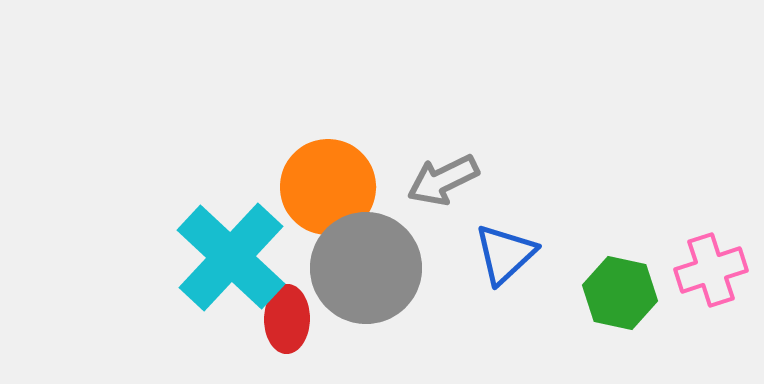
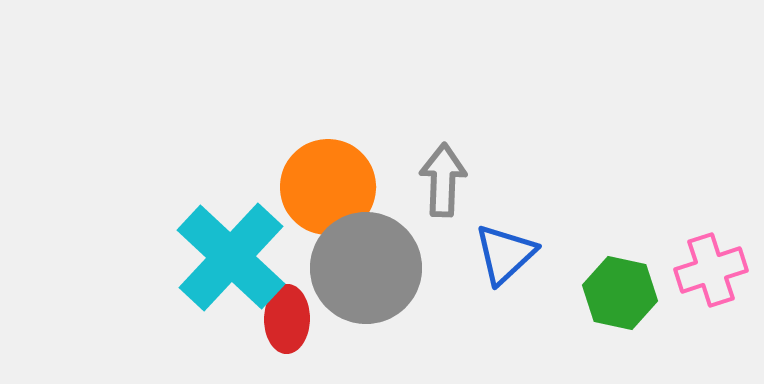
gray arrow: rotated 118 degrees clockwise
